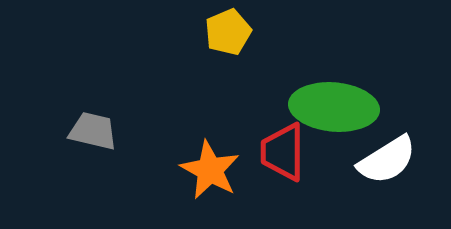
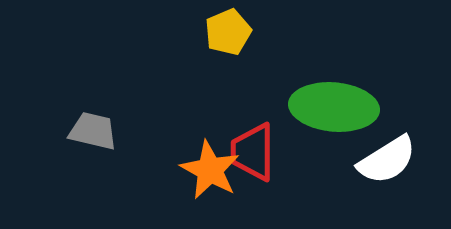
red trapezoid: moved 30 px left
